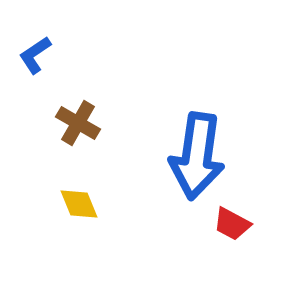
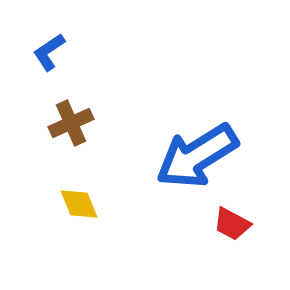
blue L-shape: moved 14 px right, 3 px up
brown cross: moved 7 px left; rotated 36 degrees clockwise
blue arrow: rotated 50 degrees clockwise
